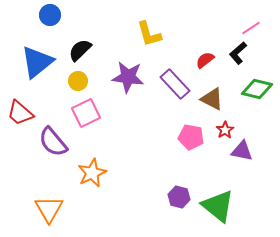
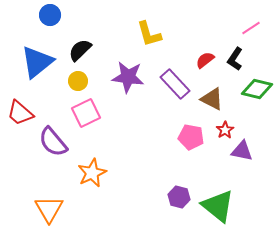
black L-shape: moved 3 px left, 6 px down; rotated 15 degrees counterclockwise
